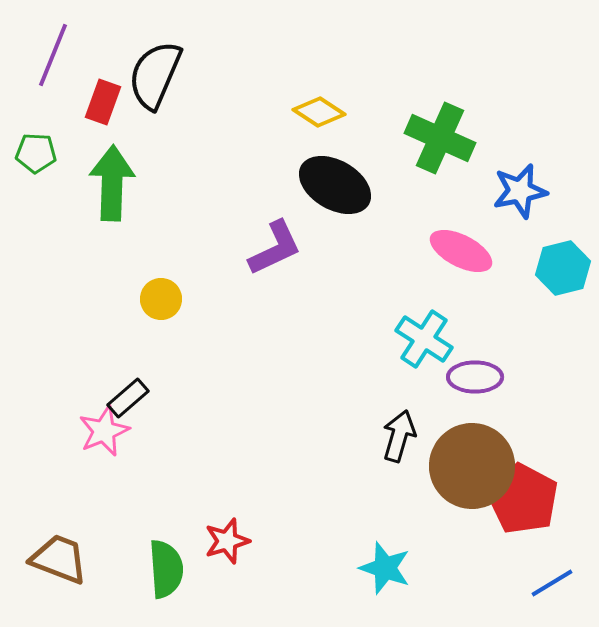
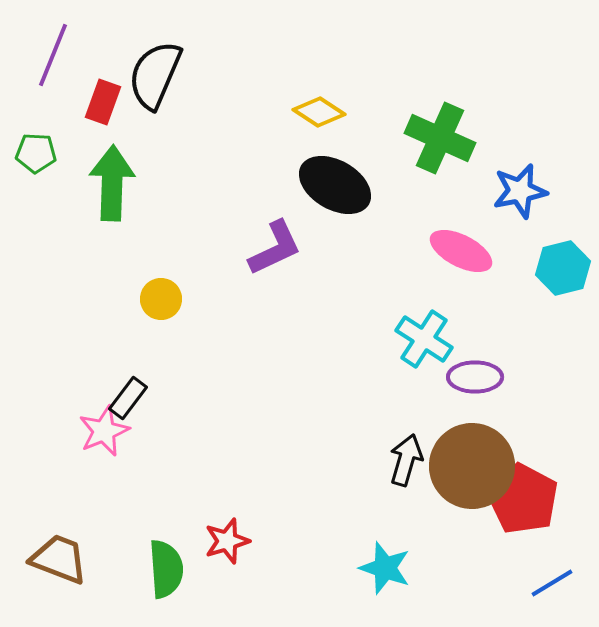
black rectangle: rotated 12 degrees counterclockwise
black arrow: moved 7 px right, 24 px down
